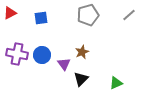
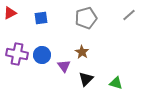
gray pentagon: moved 2 px left, 3 px down
brown star: rotated 16 degrees counterclockwise
purple triangle: moved 2 px down
black triangle: moved 5 px right
green triangle: rotated 40 degrees clockwise
